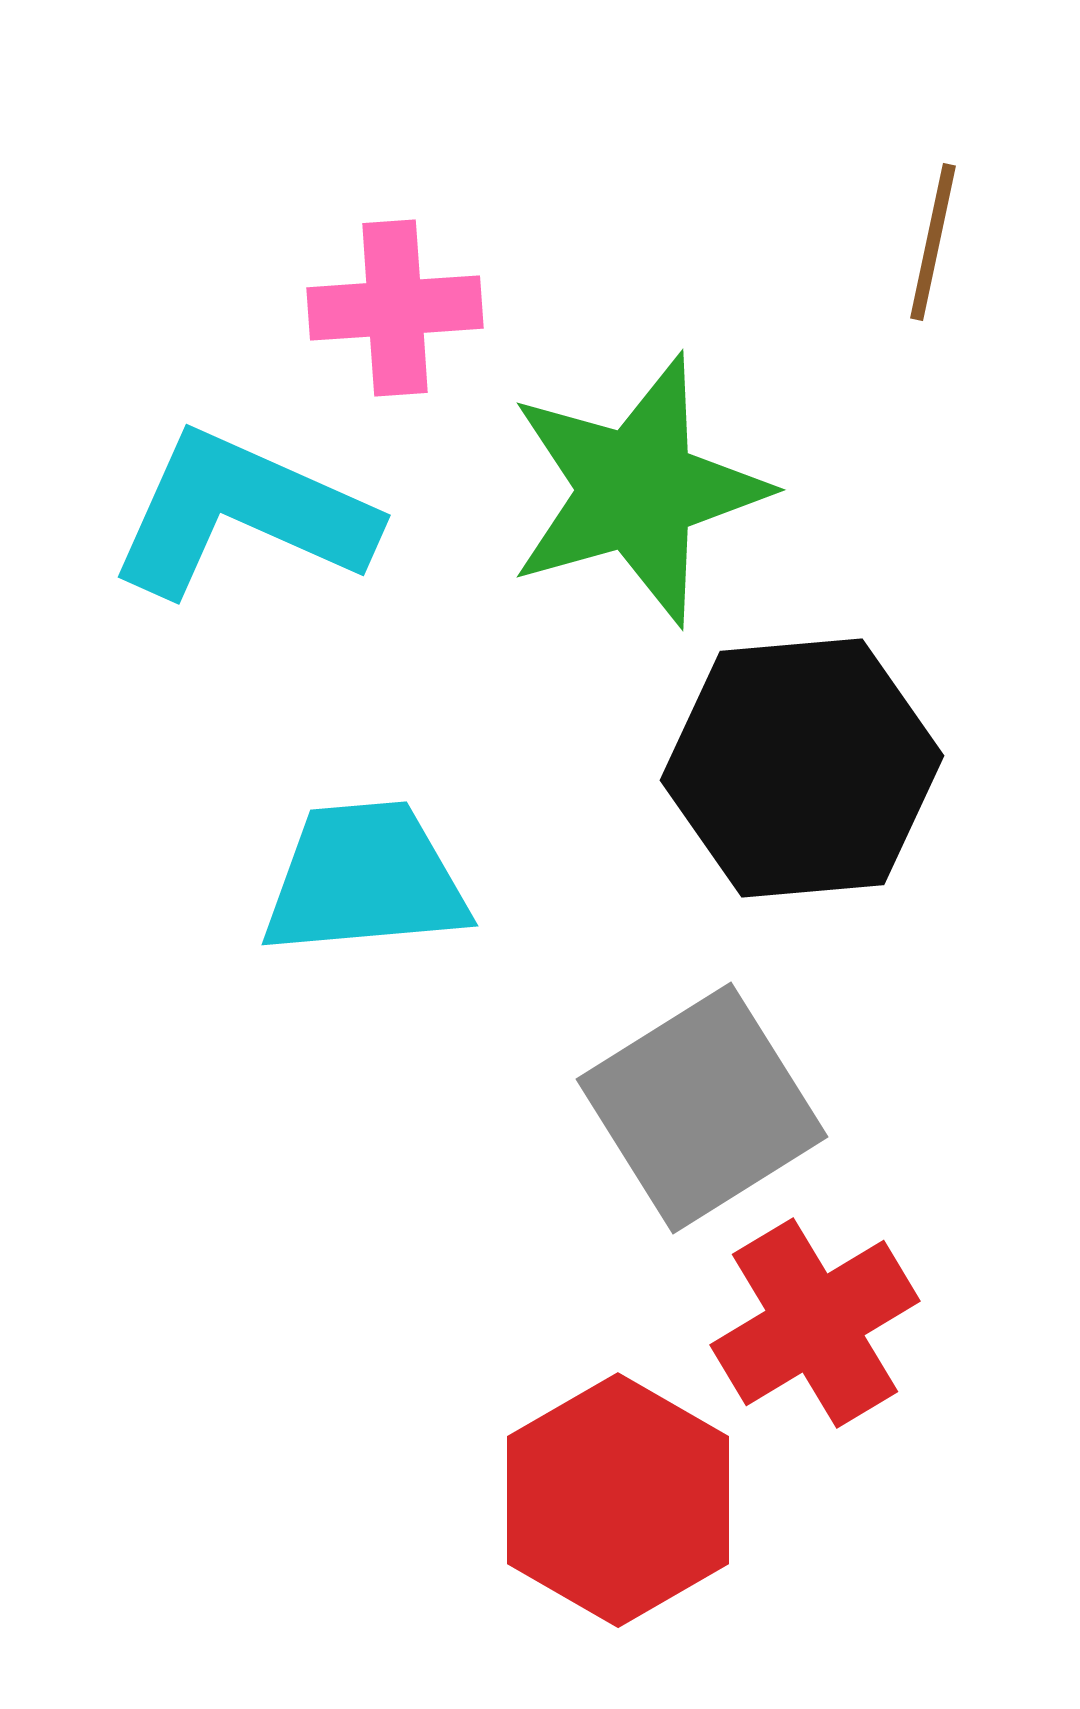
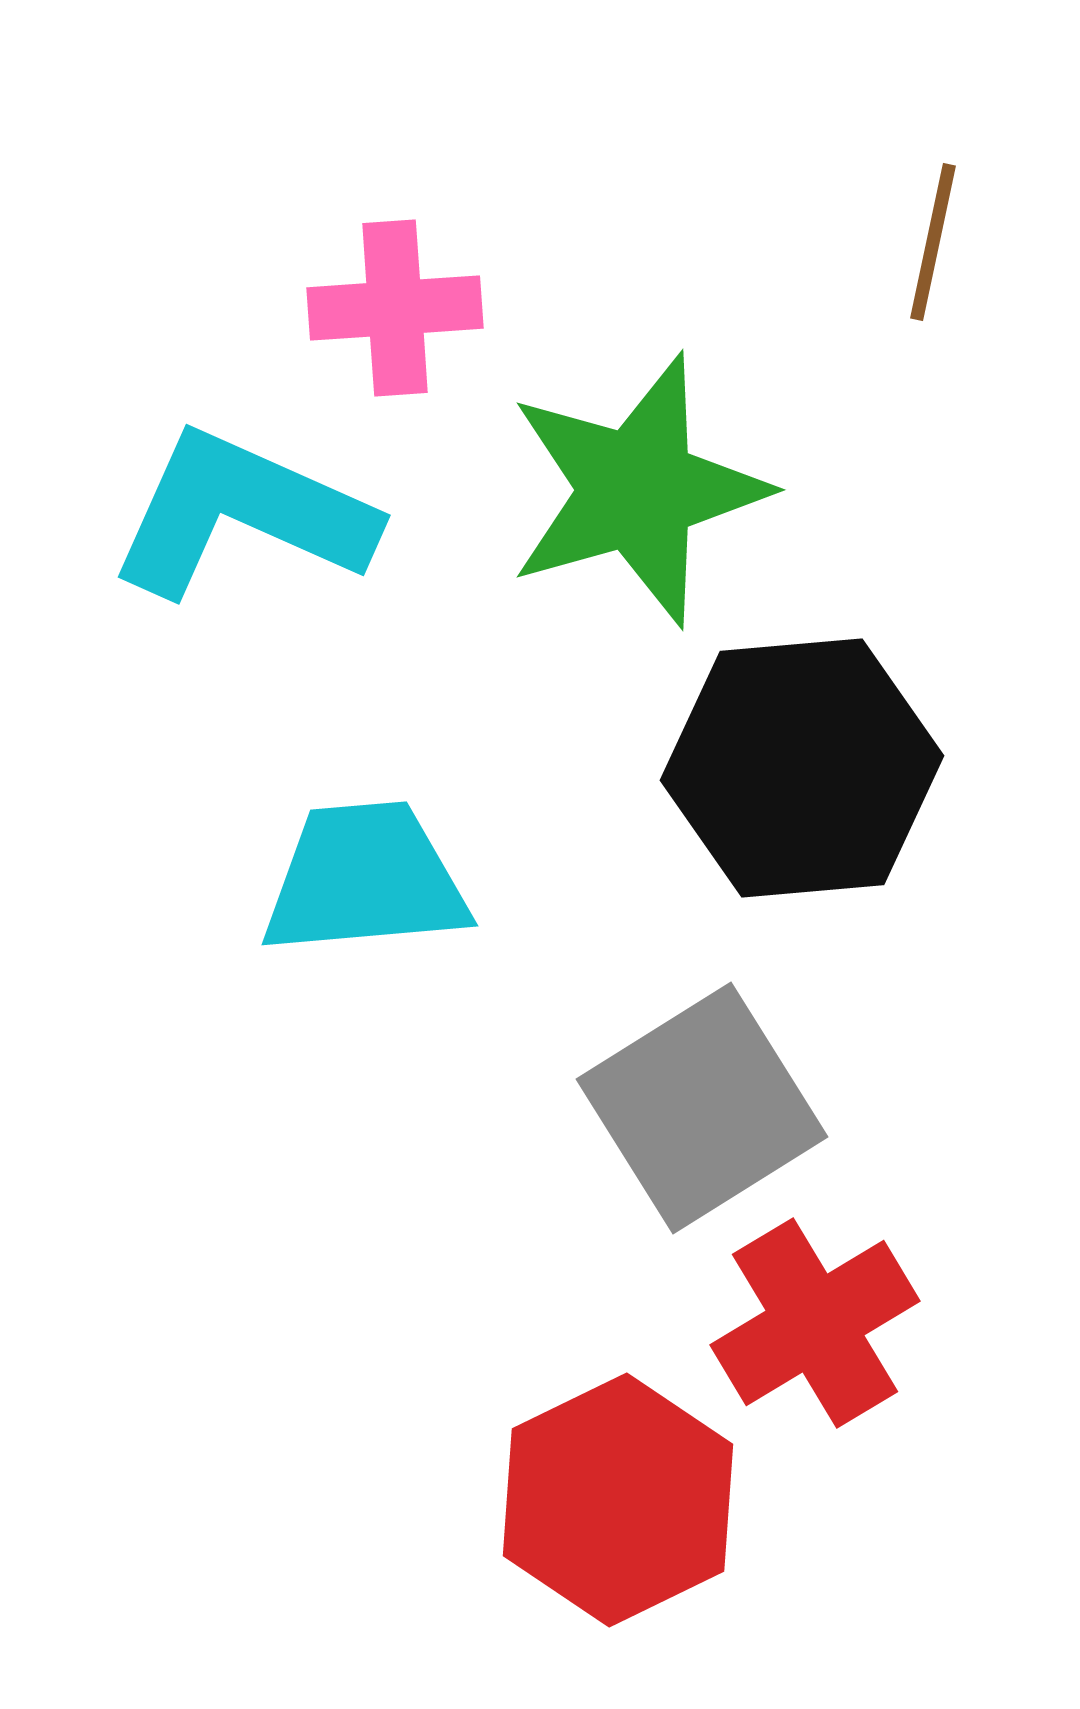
red hexagon: rotated 4 degrees clockwise
